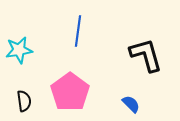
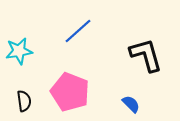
blue line: rotated 40 degrees clockwise
cyan star: moved 1 px down
pink pentagon: rotated 15 degrees counterclockwise
